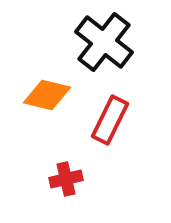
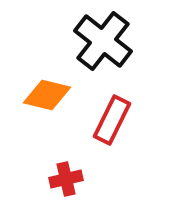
black cross: moved 1 px left, 1 px up
red rectangle: moved 2 px right
